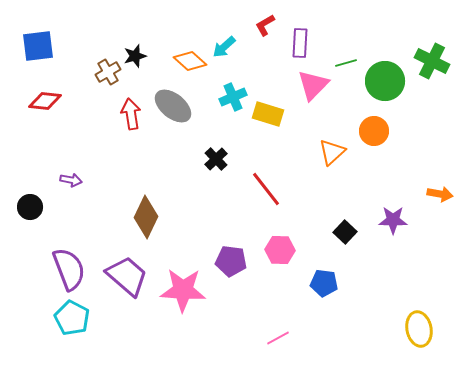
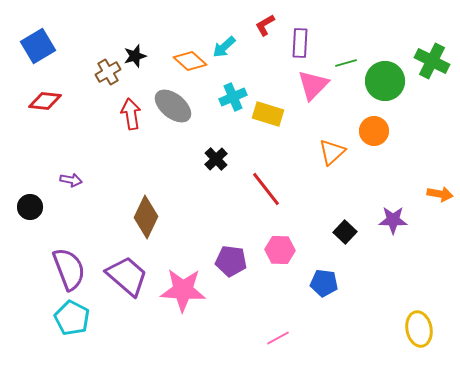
blue square: rotated 24 degrees counterclockwise
